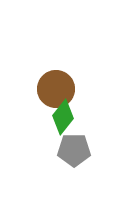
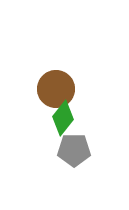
green diamond: moved 1 px down
